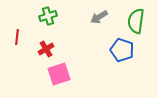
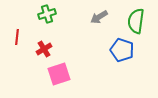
green cross: moved 1 px left, 2 px up
red cross: moved 2 px left
